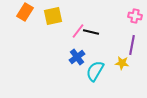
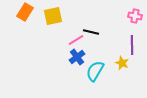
pink line: moved 2 px left, 9 px down; rotated 21 degrees clockwise
purple line: rotated 12 degrees counterclockwise
yellow star: rotated 16 degrees clockwise
